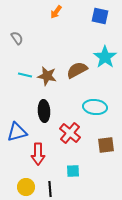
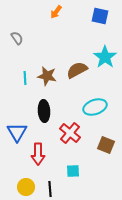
cyan line: moved 3 px down; rotated 72 degrees clockwise
cyan ellipse: rotated 25 degrees counterclockwise
blue triangle: rotated 45 degrees counterclockwise
brown square: rotated 30 degrees clockwise
